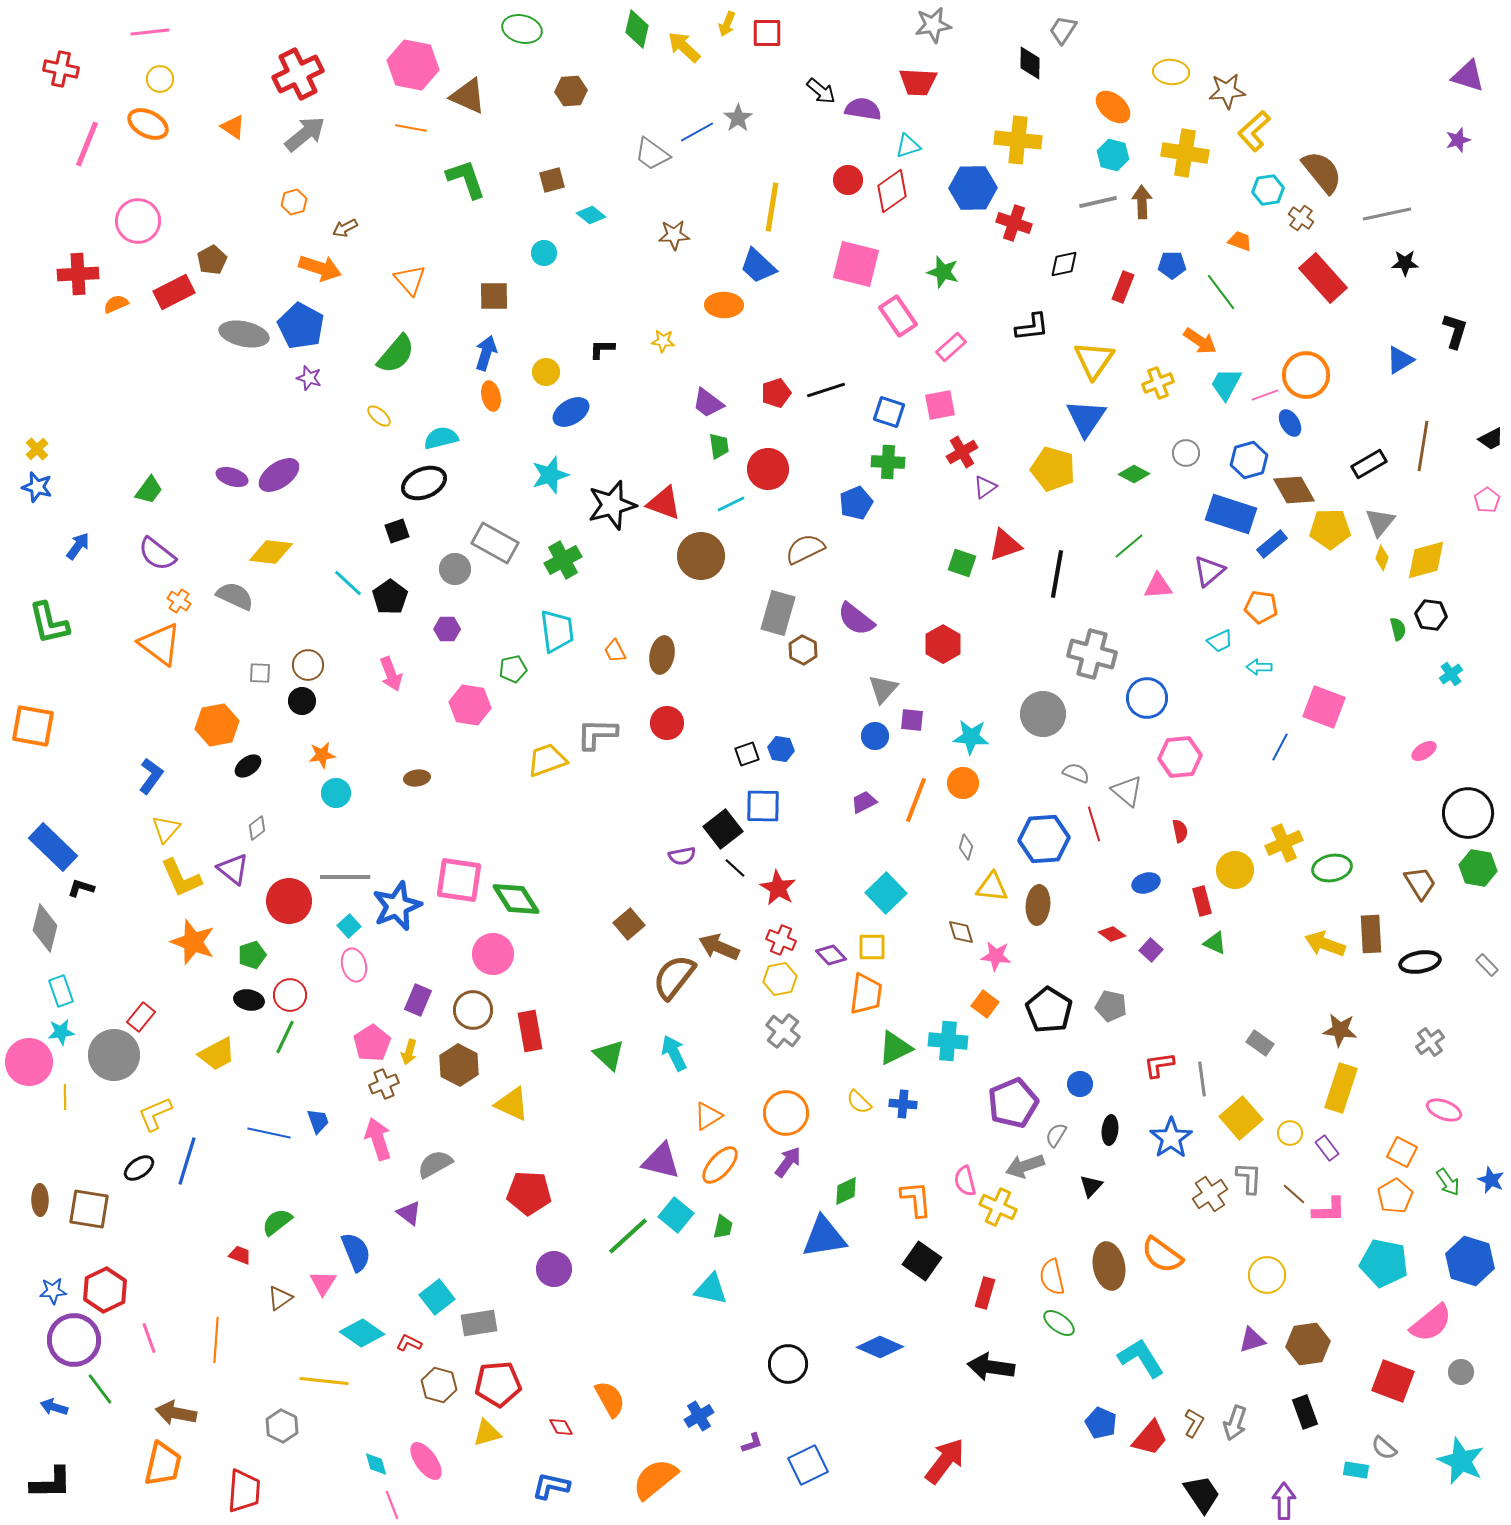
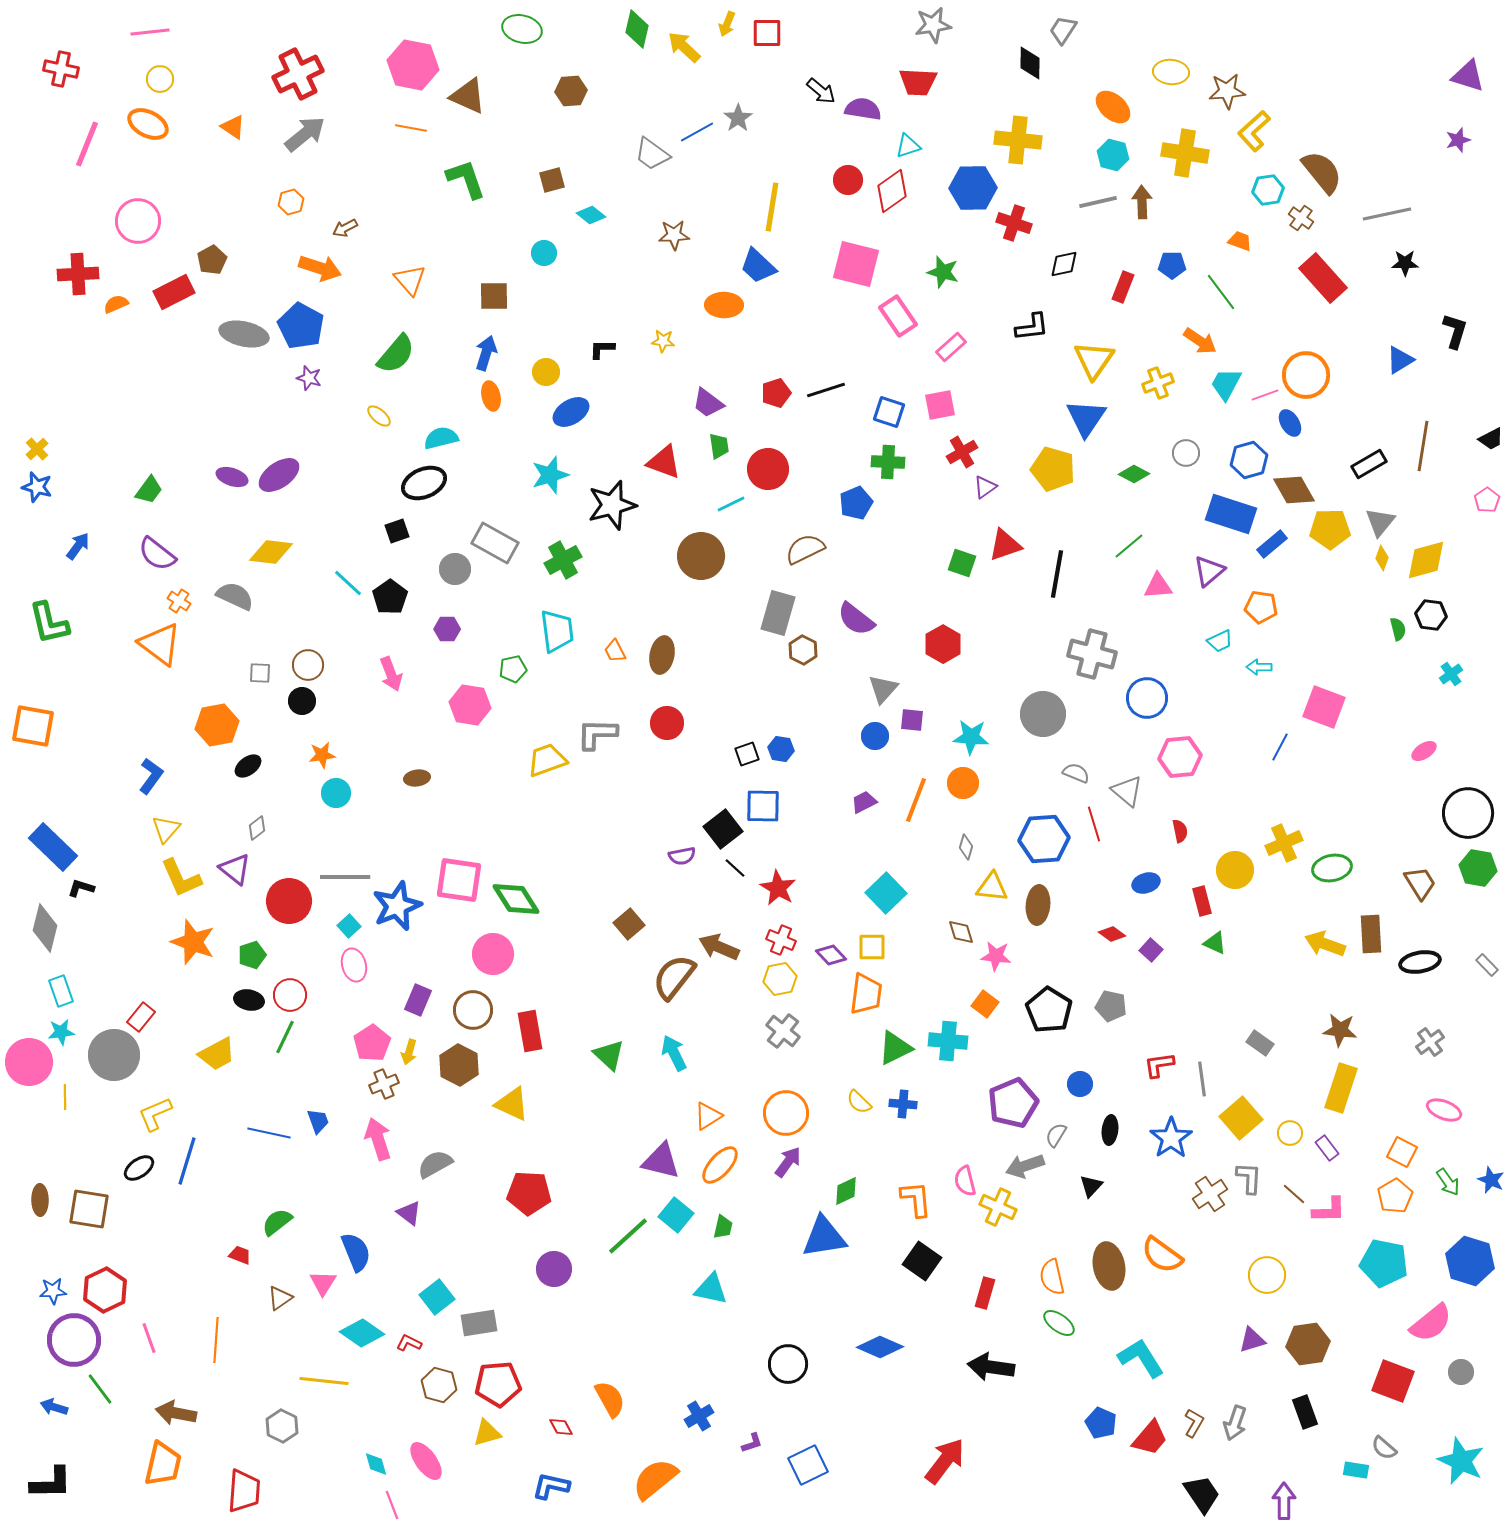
orange hexagon at (294, 202): moved 3 px left
red triangle at (664, 503): moved 41 px up
purple triangle at (233, 869): moved 2 px right
